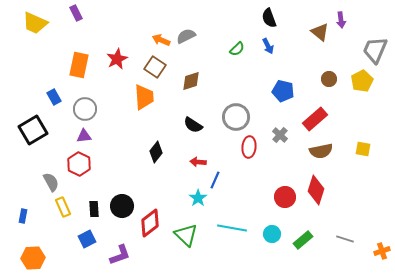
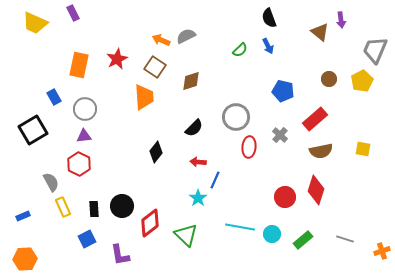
purple rectangle at (76, 13): moved 3 px left
green semicircle at (237, 49): moved 3 px right, 1 px down
black semicircle at (193, 125): moved 1 px right, 3 px down; rotated 78 degrees counterclockwise
blue rectangle at (23, 216): rotated 56 degrees clockwise
cyan line at (232, 228): moved 8 px right, 1 px up
purple L-shape at (120, 255): rotated 100 degrees clockwise
orange hexagon at (33, 258): moved 8 px left, 1 px down
